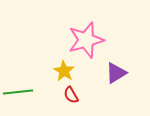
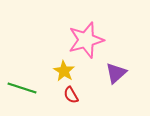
purple triangle: rotated 10 degrees counterclockwise
green line: moved 4 px right, 4 px up; rotated 24 degrees clockwise
